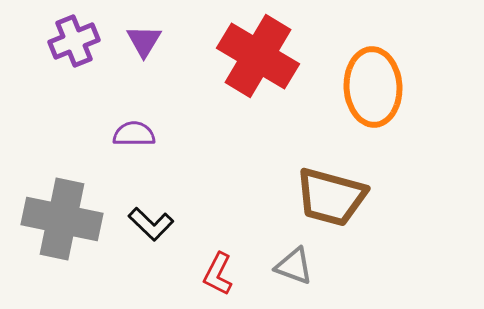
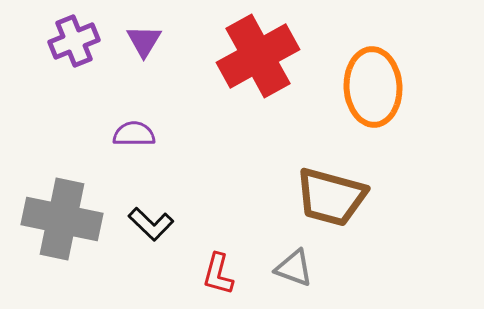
red cross: rotated 30 degrees clockwise
gray triangle: moved 2 px down
red L-shape: rotated 12 degrees counterclockwise
